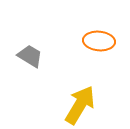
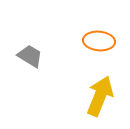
yellow arrow: moved 20 px right, 9 px up; rotated 9 degrees counterclockwise
